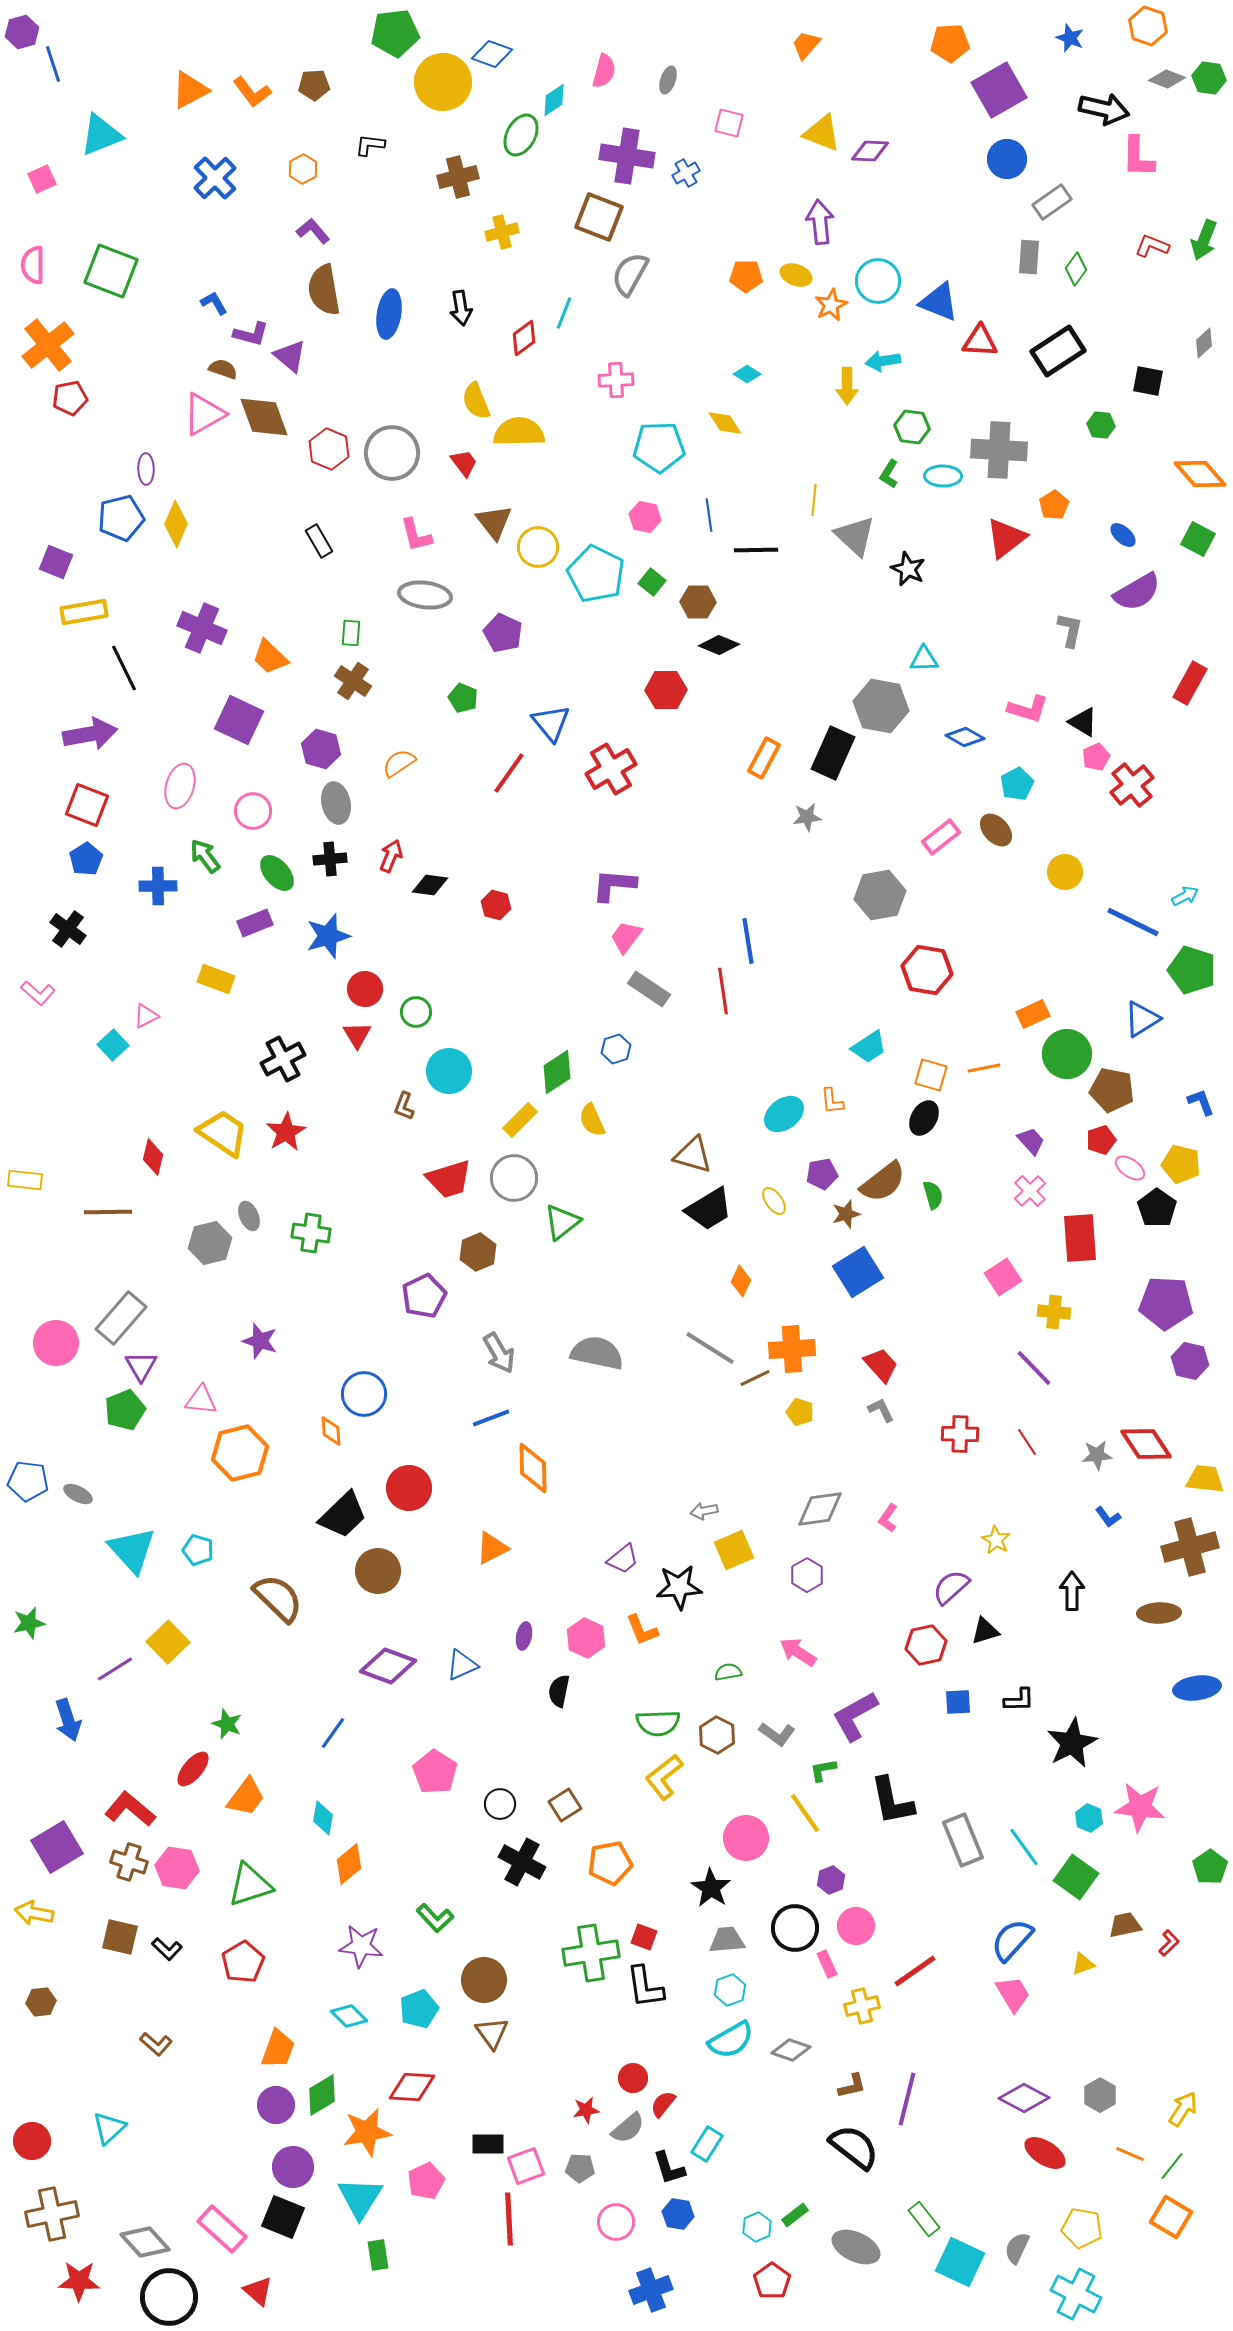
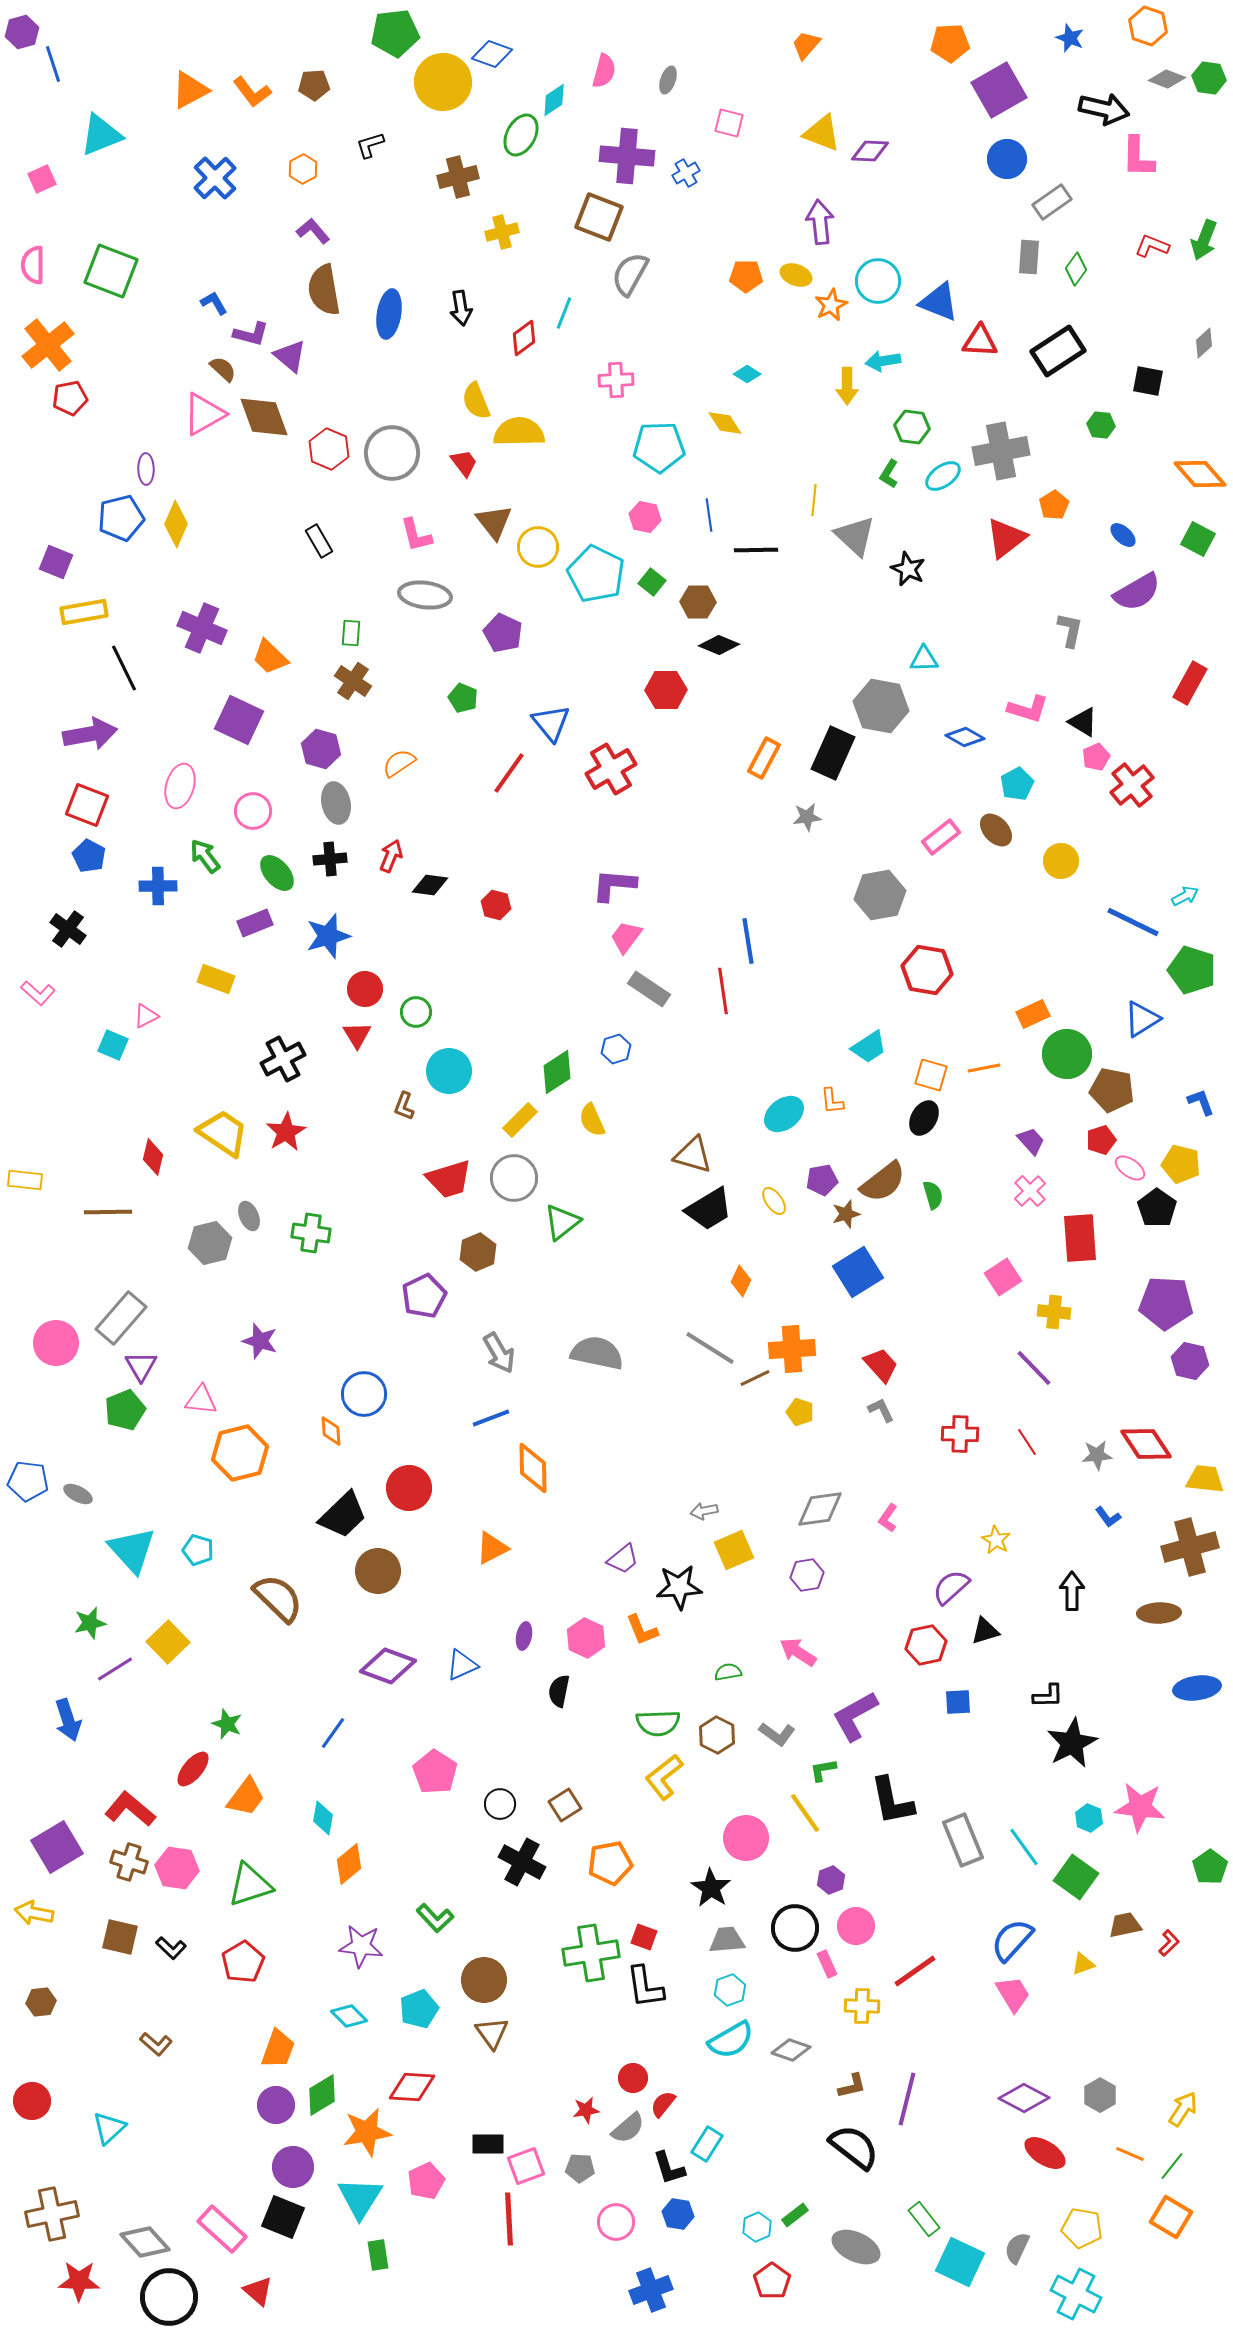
black L-shape at (370, 145): rotated 24 degrees counterclockwise
purple cross at (627, 156): rotated 4 degrees counterclockwise
brown semicircle at (223, 369): rotated 24 degrees clockwise
gray cross at (999, 450): moved 2 px right, 1 px down; rotated 14 degrees counterclockwise
cyan ellipse at (943, 476): rotated 36 degrees counterclockwise
blue pentagon at (86, 859): moved 3 px right, 3 px up; rotated 12 degrees counterclockwise
yellow circle at (1065, 872): moved 4 px left, 11 px up
cyan square at (113, 1045): rotated 24 degrees counterclockwise
purple pentagon at (822, 1174): moved 6 px down
purple hexagon at (807, 1575): rotated 20 degrees clockwise
green star at (29, 1623): moved 61 px right
black L-shape at (1019, 1700): moved 29 px right, 4 px up
black L-shape at (167, 1949): moved 4 px right, 1 px up
yellow cross at (862, 2006): rotated 16 degrees clockwise
red circle at (32, 2141): moved 40 px up
